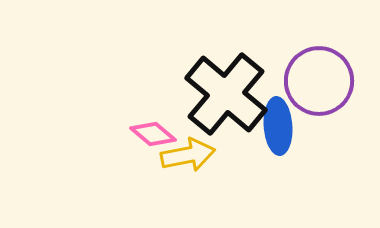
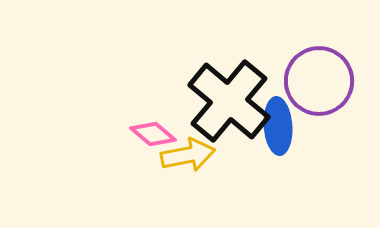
black cross: moved 3 px right, 7 px down
